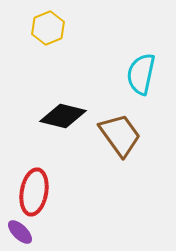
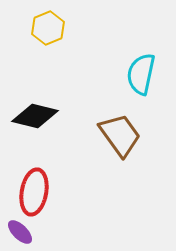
black diamond: moved 28 px left
